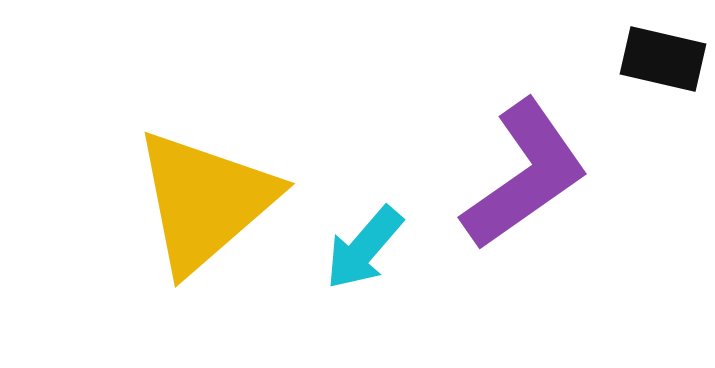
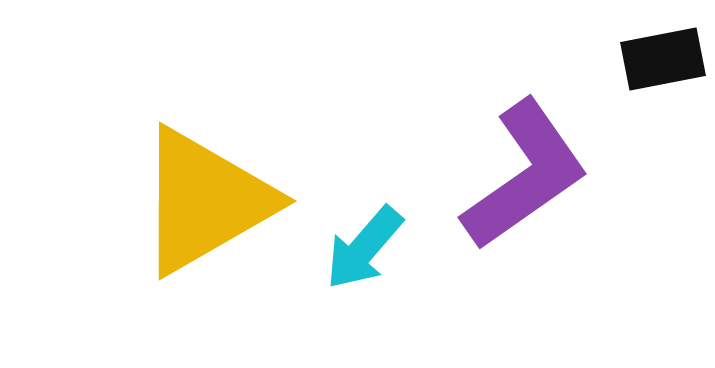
black rectangle: rotated 24 degrees counterclockwise
yellow triangle: rotated 11 degrees clockwise
